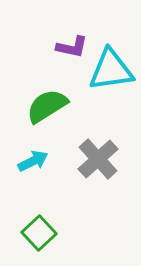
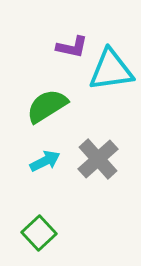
cyan arrow: moved 12 px right
